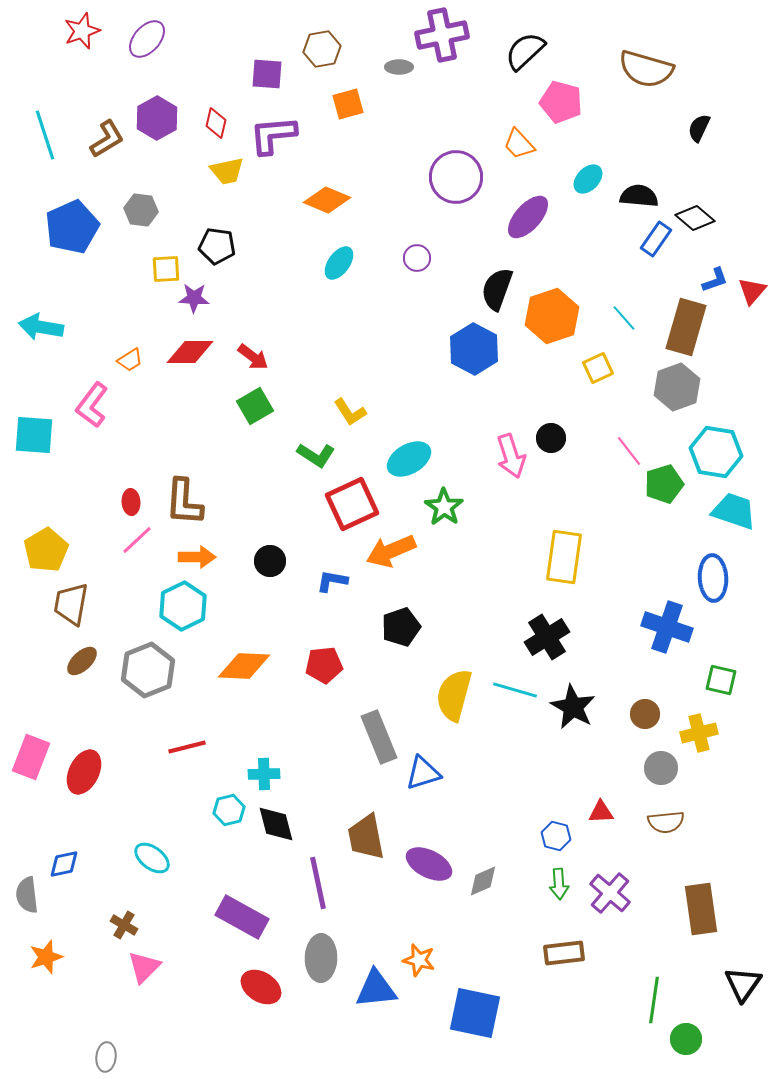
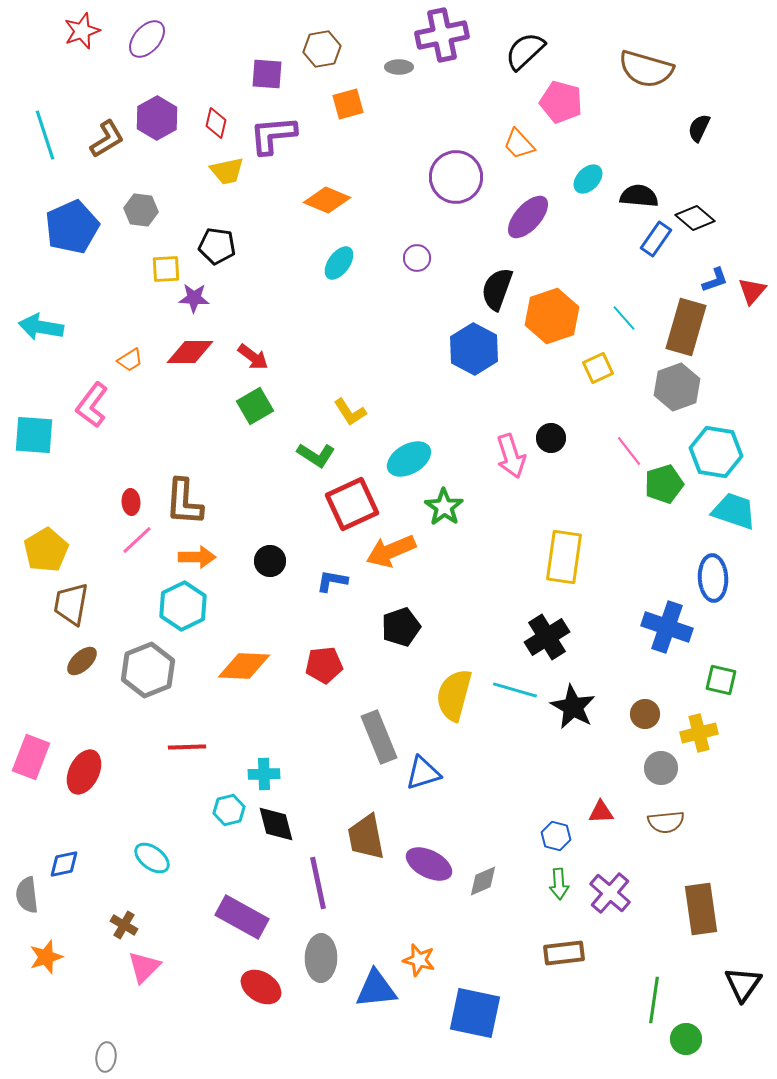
red line at (187, 747): rotated 12 degrees clockwise
